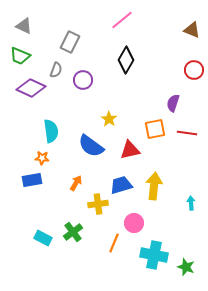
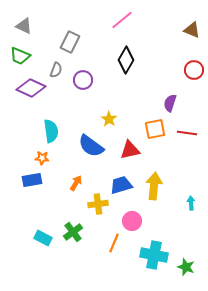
purple semicircle: moved 3 px left
pink circle: moved 2 px left, 2 px up
